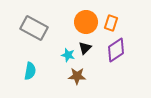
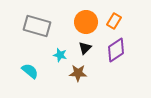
orange rectangle: moved 3 px right, 2 px up; rotated 14 degrees clockwise
gray rectangle: moved 3 px right, 2 px up; rotated 12 degrees counterclockwise
cyan star: moved 8 px left
cyan semicircle: rotated 60 degrees counterclockwise
brown star: moved 1 px right, 3 px up
